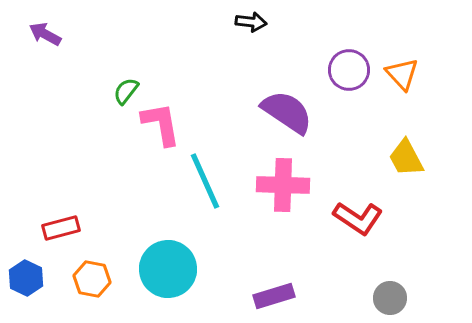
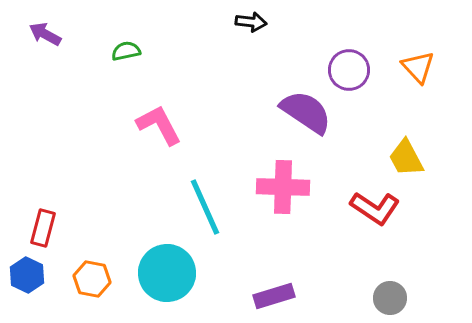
orange triangle: moved 16 px right, 7 px up
green semicircle: moved 40 px up; rotated 40 degrees clockwise
purple semicircle: moved 19 px right
pink L-shape: moved 2 px left, 1 px down; rotated 18 degrees counterclockwise
cyan line: moved 26 px down
pink cross: moved 2 px down
red L-shape: moved 17 px right, 10 px up
red rectangle: moved 18 px left; rotated 60 degrees counterclockwise
cyan circle: moved 1 px left, 4 px down
blue hexagon: moved 1 px right, 3 px up
